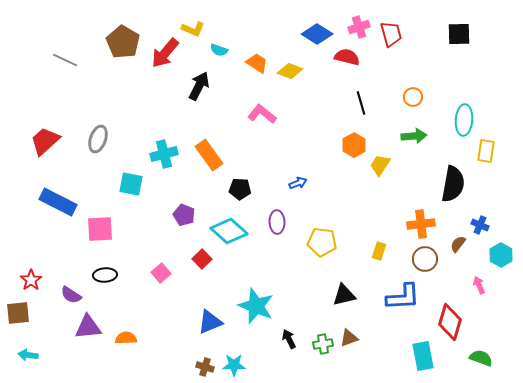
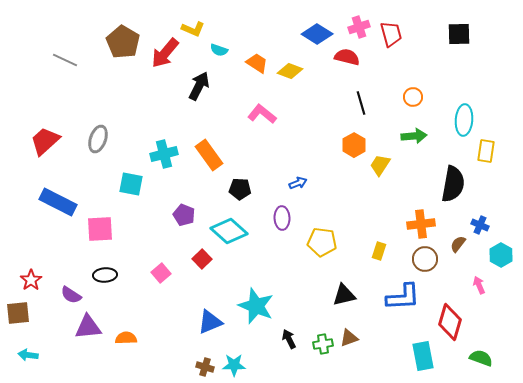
purple ellipse at (277, 222): moved 5 px right, 4 px up
